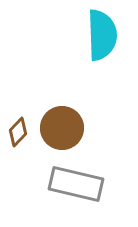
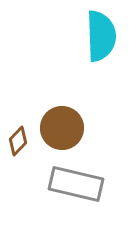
cyan semicircle: moved 1 px left, 1 px down
brown diamond: moved 9 px down
